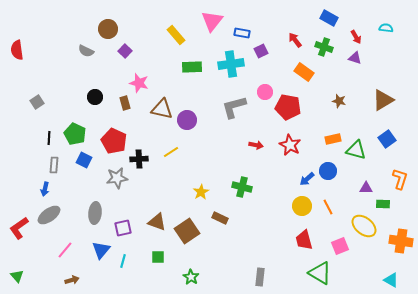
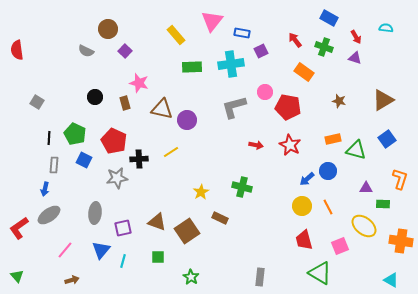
gray square at (37, 102): rotated 24 degrees counterclockwise
